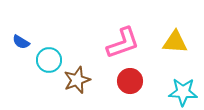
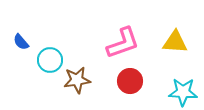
blue semicircle: rotated 18 degrees clockwise
cyan circle: moved 1 px right
brown star: rotated 12 degrees clockwise
